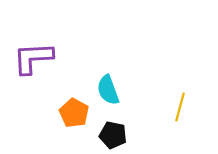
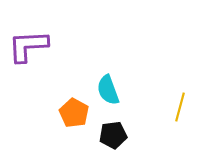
purple L-shape: moved 5 px left, 12 px up
black pentagon: rotated 20 degrees counterclockwise
